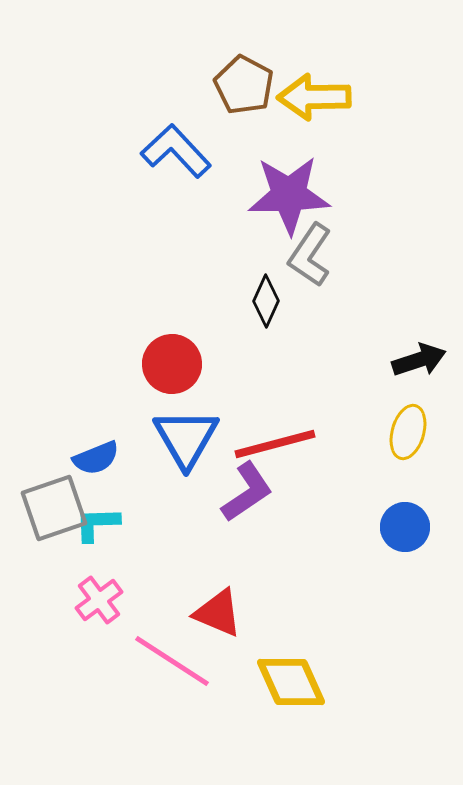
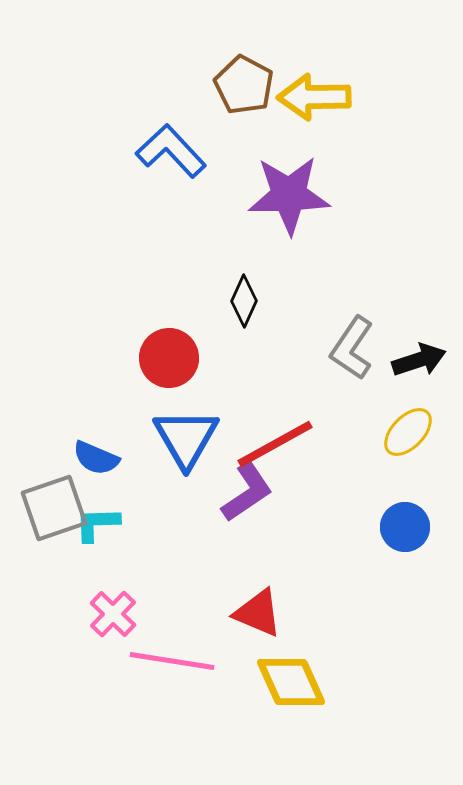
blue L-shape: moved 5 px left
gray L-shape: moved 42 px right, 93 px down
black diamond: moved 22 px left
red circle: moved 3 px left, 6 px up
yellow ellipse: rotated 28 degrees clockwise
red line: rotated 14 degrees counterclockwise
blue semicircle: rotated 45 degrees clockwise
pink cross: moved 14 px right, 14 px down; rotated 9 degrees counterclockwise
red triangle: moved 40 px right
pink line: rotated 24 degrees counterclockwise
